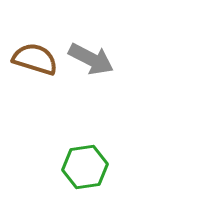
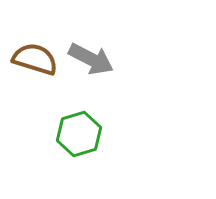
green hexagon: moved 6 px left, 33 px up; rotated 9 degrees counterclockwise
